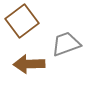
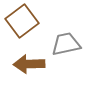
gray trapezoid: rotated 8 degrees clockwise
